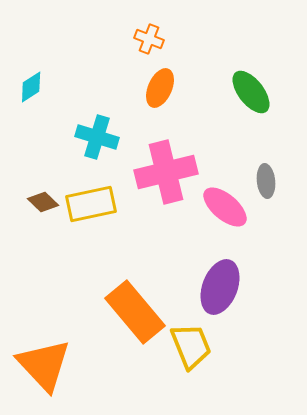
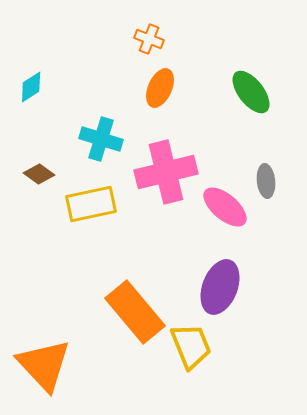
cyan cross: moved 4 px right, 2 px down
brown diamond: moved 4 px left, 28 px up; rotated 8 degrees counterclockwise
